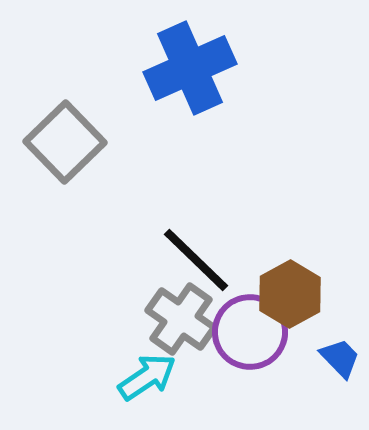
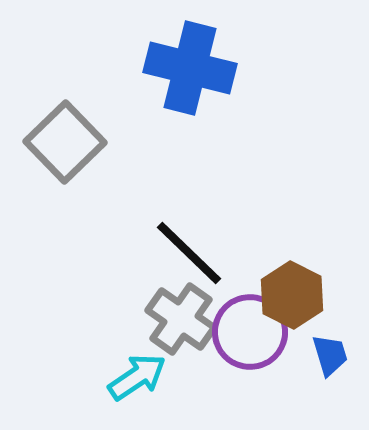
blue cross: rotated 38 degrees clockwise
black line: moved 7 px left, 7 px up
brown hexagon: moved 2 px right, 1 px down; rotated 4 degrees counterclockwise
blue trapezoid: moved 10 px left, 3 px up; rotated 27 degrees clockwise
cyan arrow: moved 10 px left
